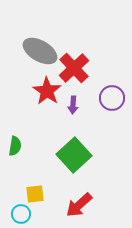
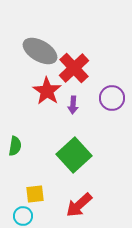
cyan circle: moved 2 px right, 2 px down
